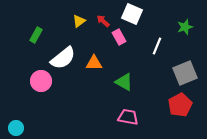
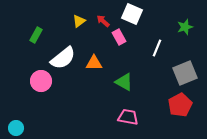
white line: moved 2 px down
